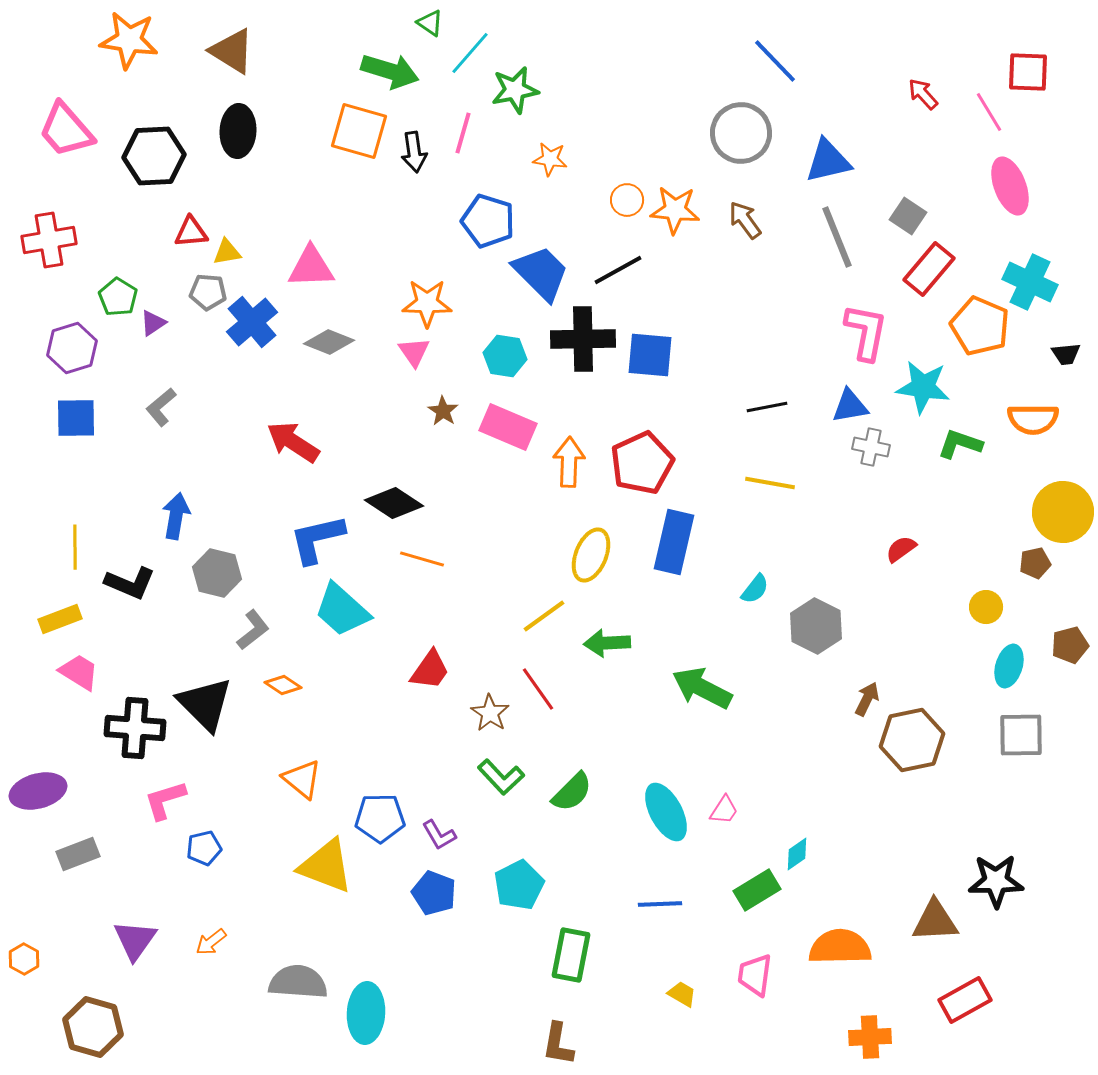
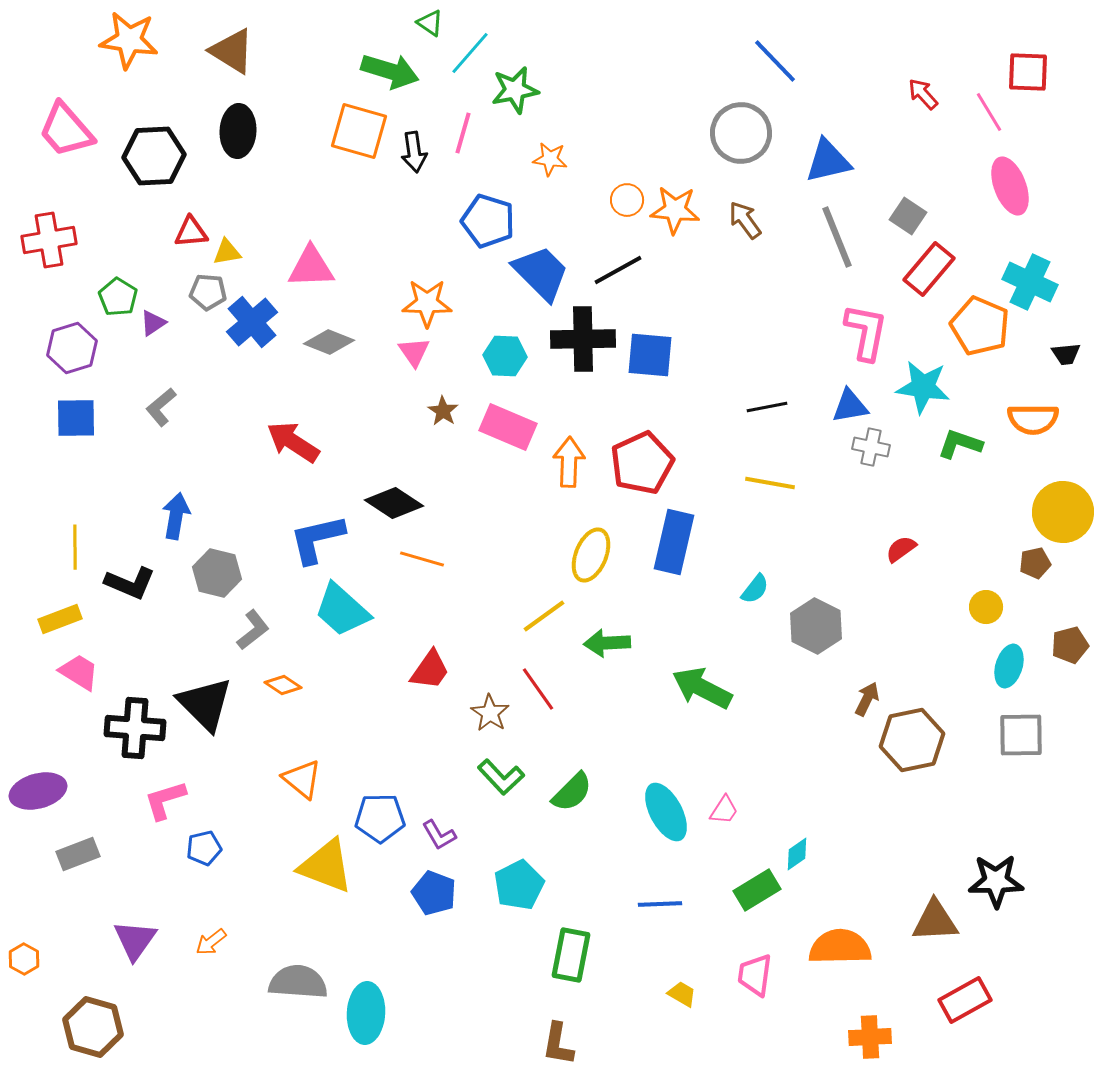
cyan hexagon at (505, 356): rotated 6 degrees counterclockwise
